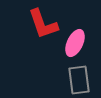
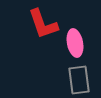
pink ellipse: rotated 36 degrees counterclockwise
